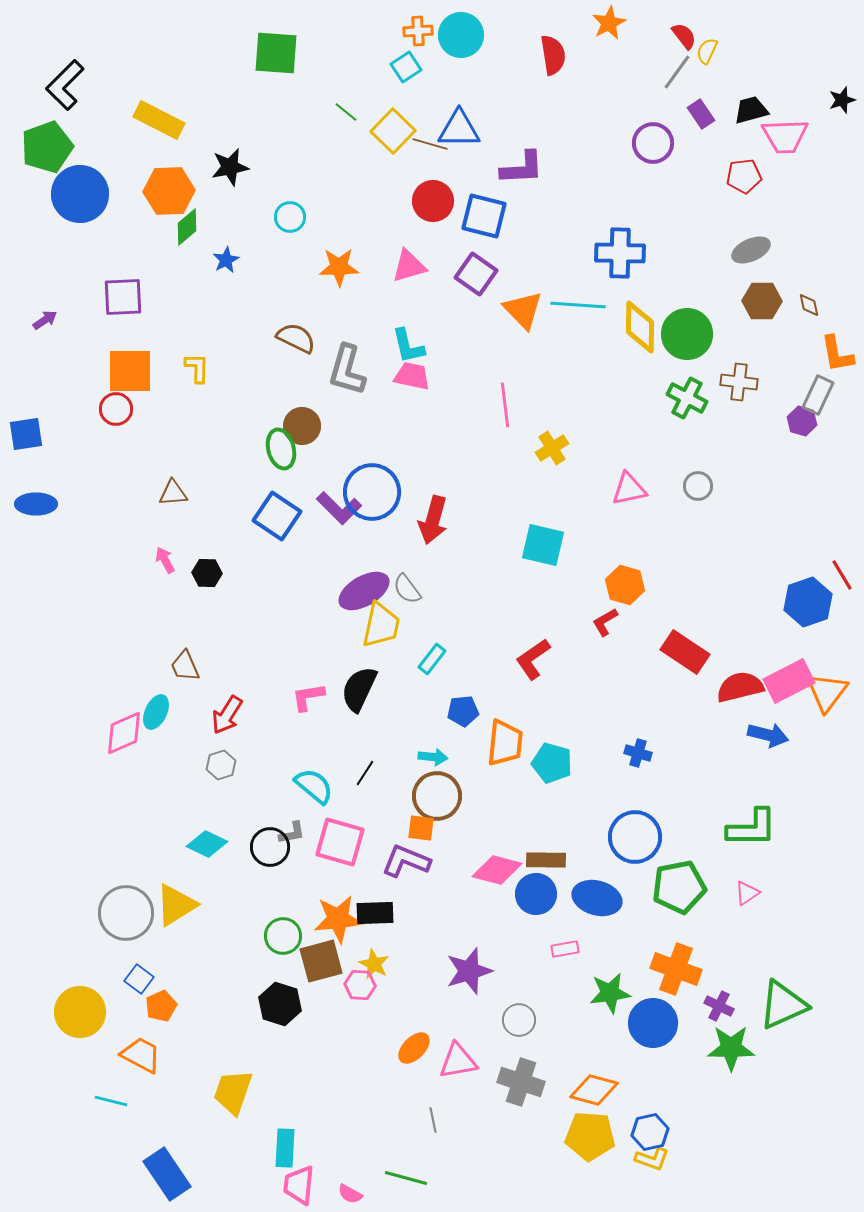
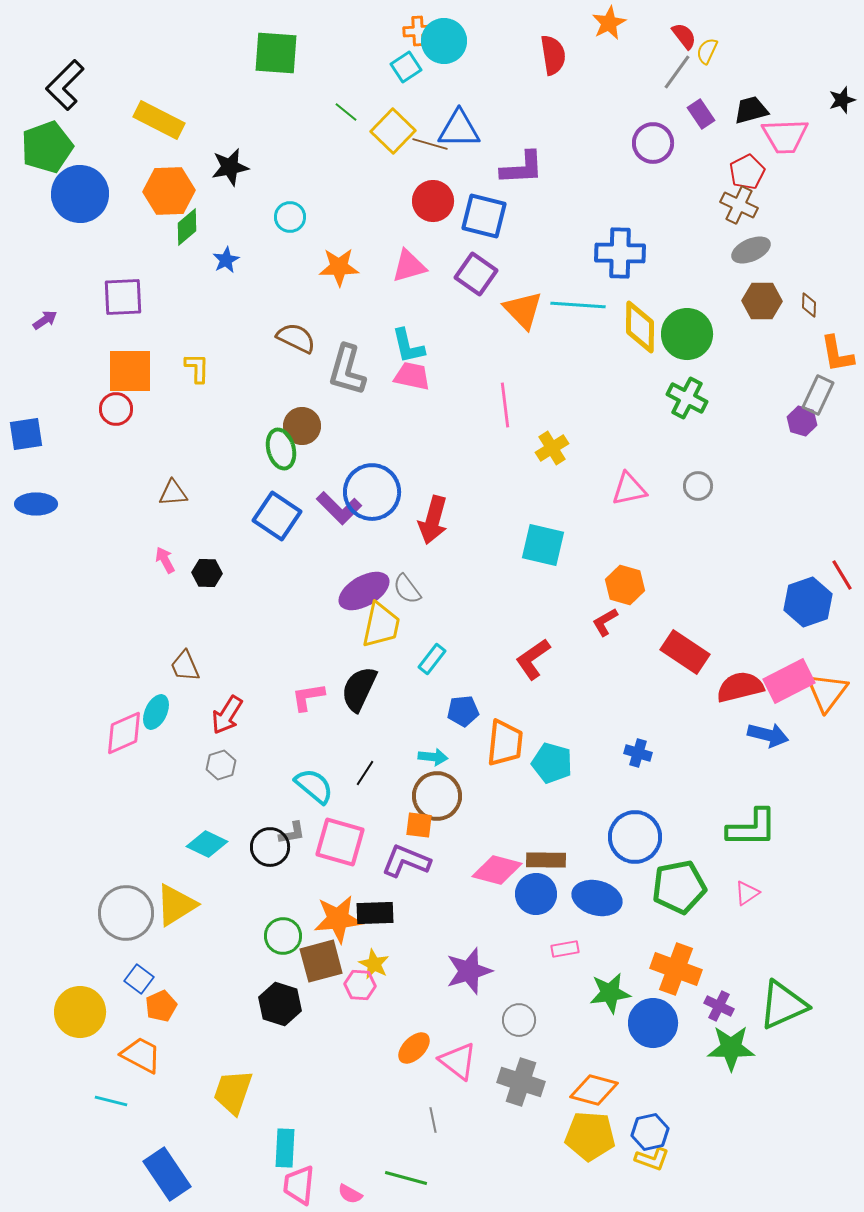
cyan circle at (461, 35): moved 17 px left, 6 px down
red pentagon at (744, 176): moved 3 px right, 4 px up; rotated 20 degrees counterclockwise
brown diamond at (809, 305): rotated 15 degrees clockwise
brown cross at (739, 382): moved 177 px up; rotated 18 degrees clockwise
orange square at (421, 828): moved 2 px left, 3 px up
pink triangle at (458, 1061): rotated 48 degrees clockwise
